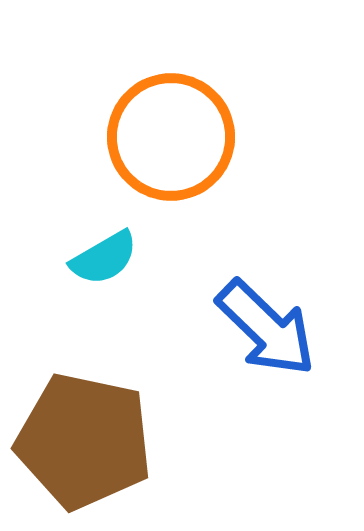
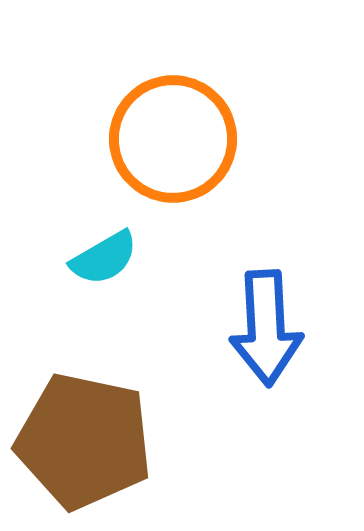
orange circle: moved 2 px right, 2 px down
blue arrow: rotated 43 degrees clockwise
